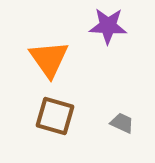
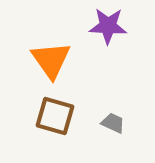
orange triangle: moved 2 px right, 1 px down
gray trapezoid: moved 9 px left
